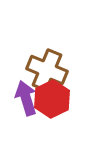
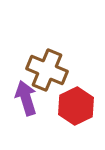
red hexagon: moved 24 px right, 7 px down
